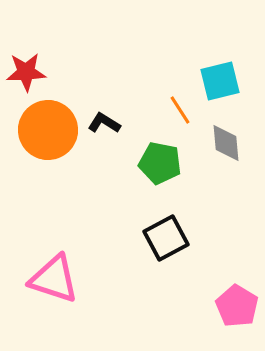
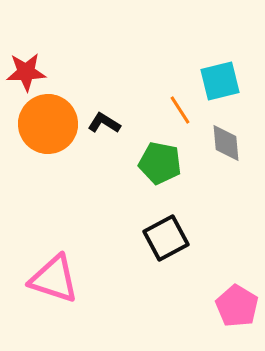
orange circle: moved 6 px up
